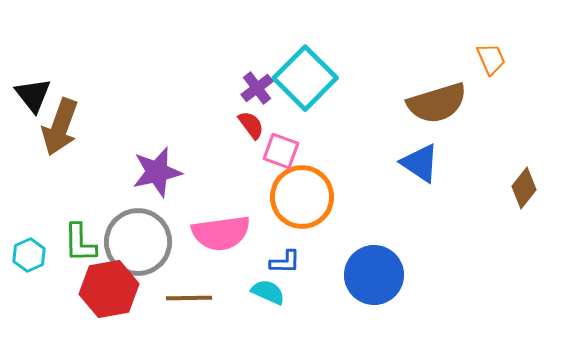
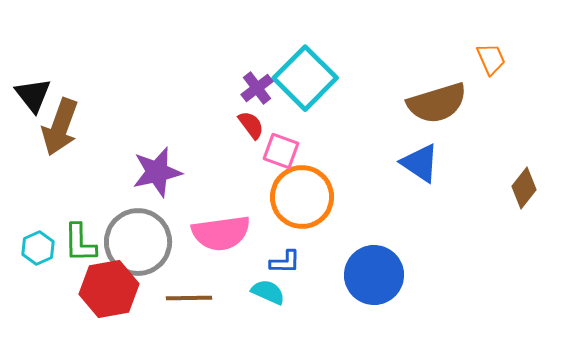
cyan hexagon: moved 9 px right, 7 px up
